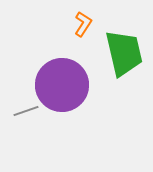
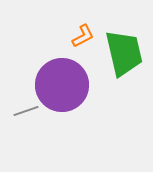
orange L-shape: moved 12 px down; rotated 30 degrees clockwise
